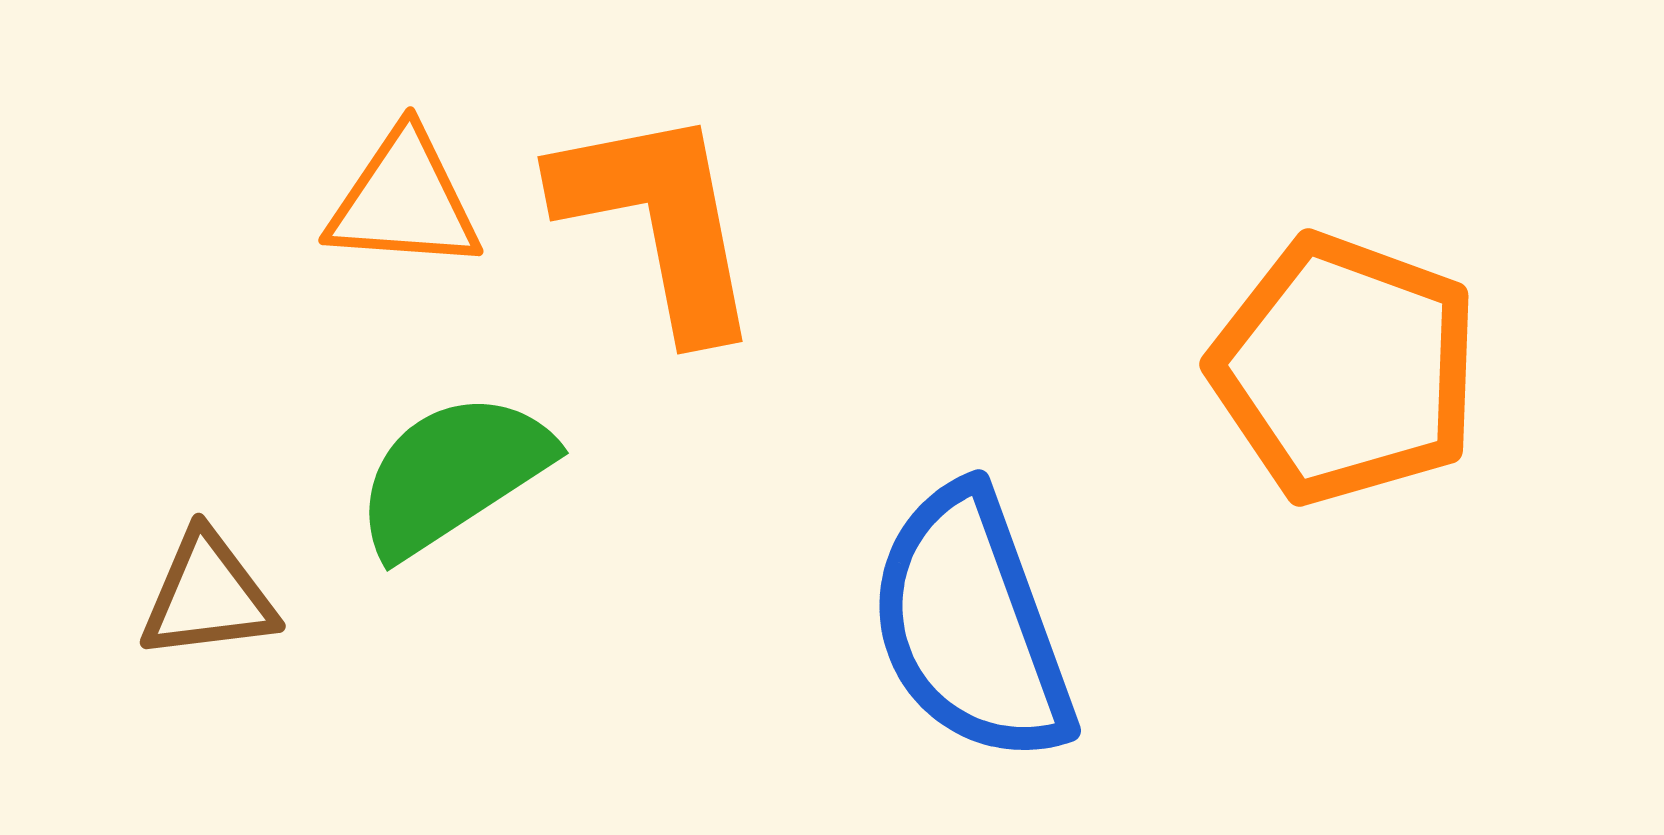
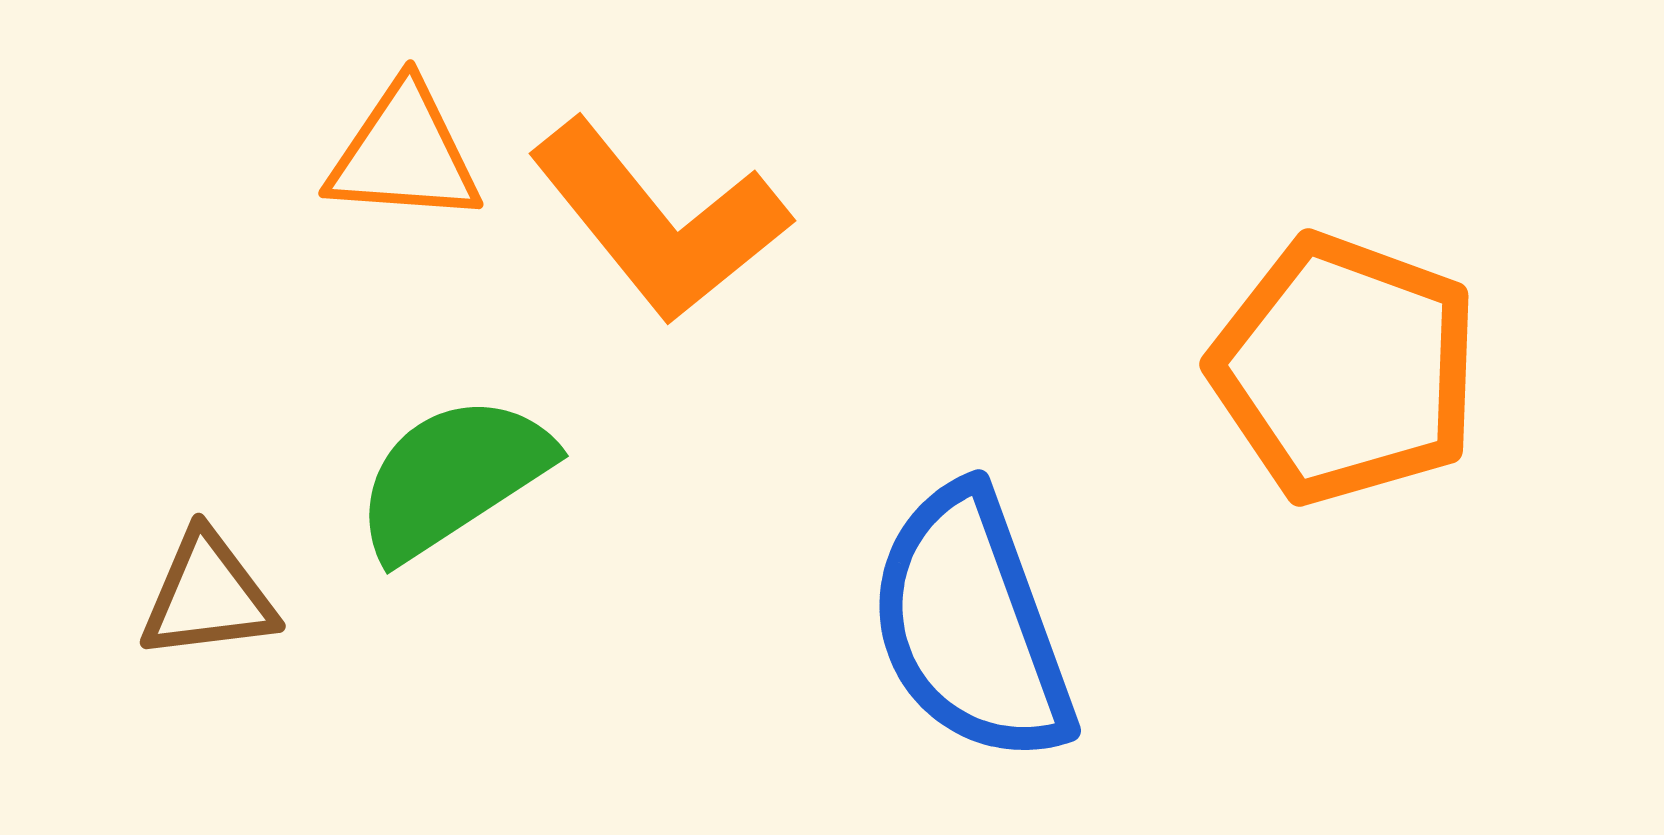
orange triangle: moved 47 px up
orange L-shape: rotated 152 degrees clockwise
green semicircle: moved 3 px down
